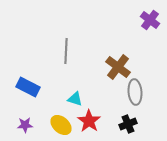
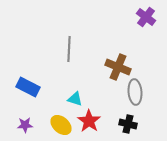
purple cross: moved 4 px left, 3 px up
gray line: moved 3 px right, 2 px up
brown cross: rotated 15 degrees counterclockwise
black cross: rotated 36 degrees clockwise
